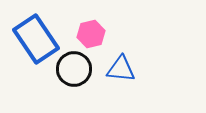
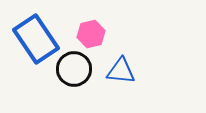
blue triangle: moved 2 px down
